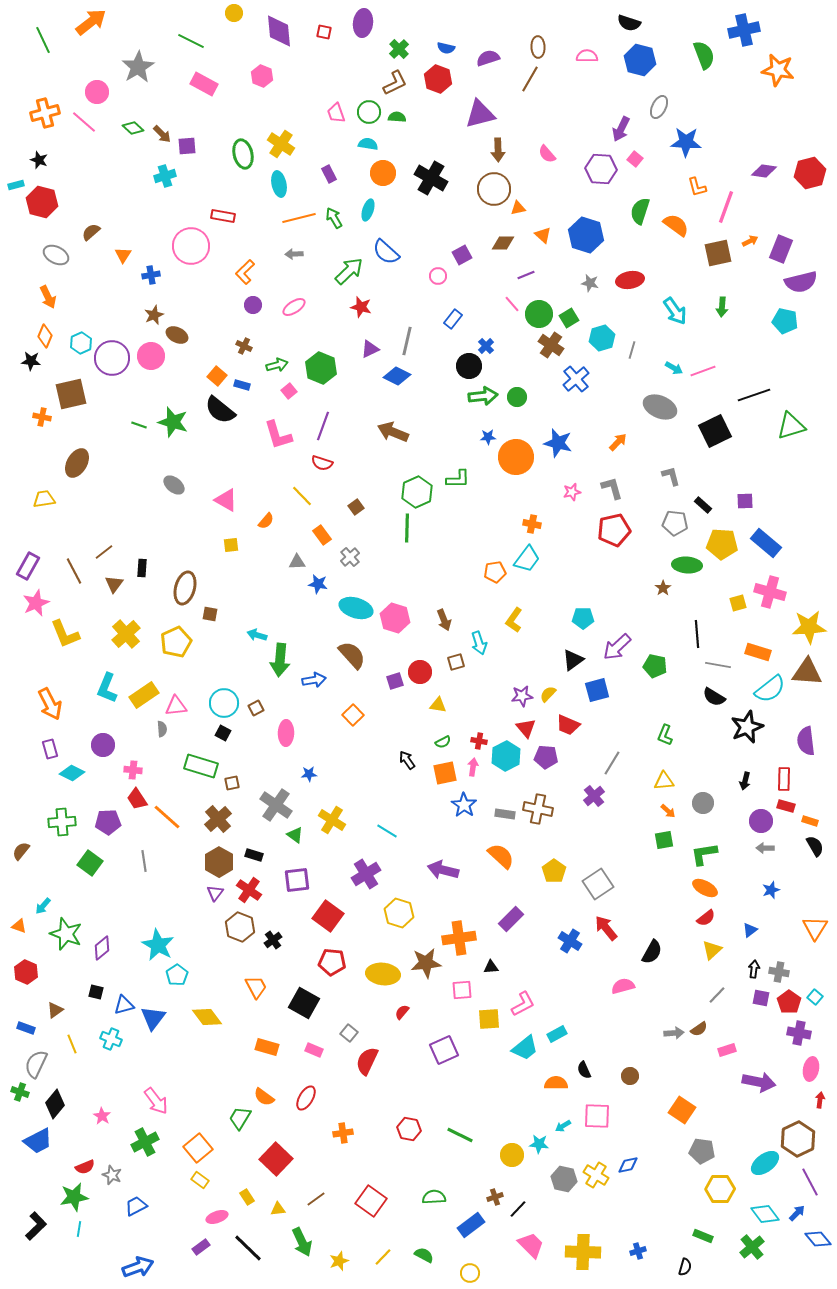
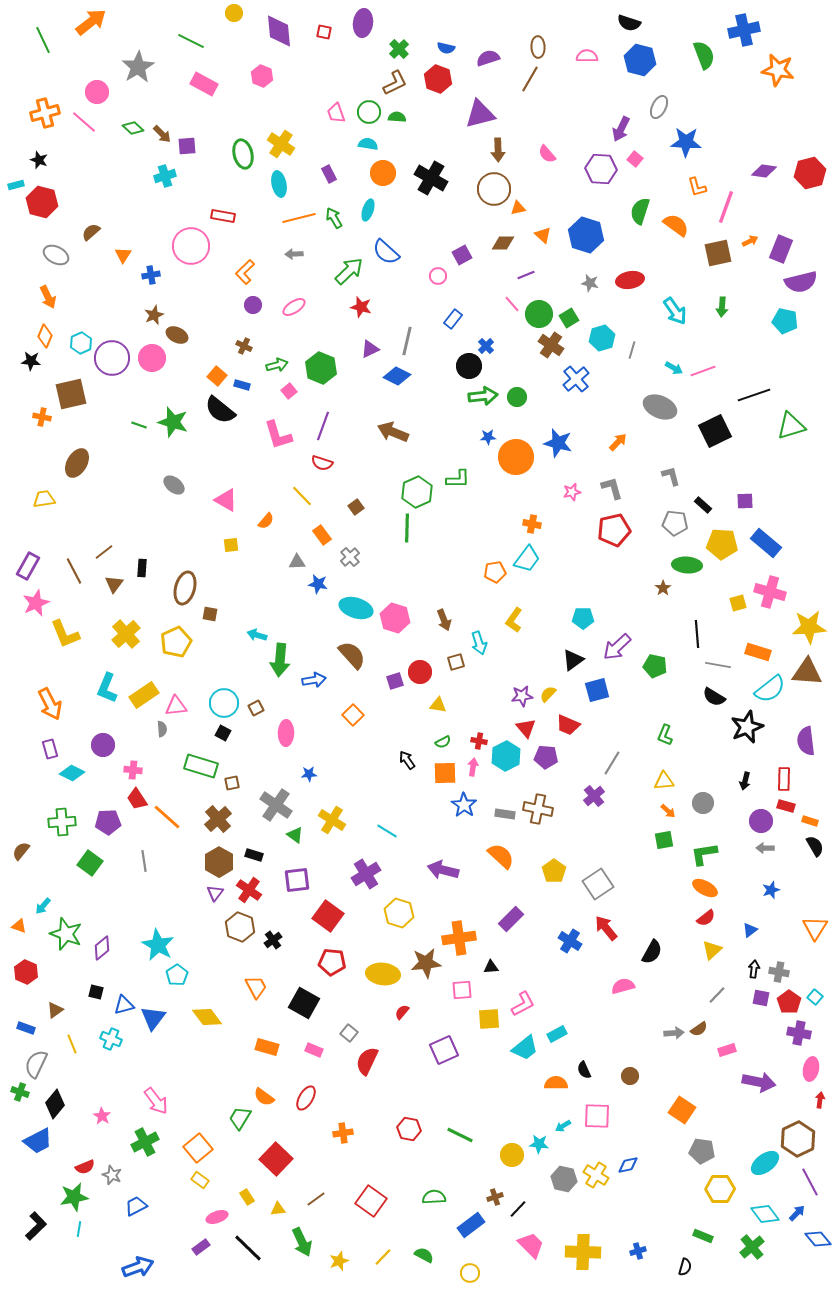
pink circle at (151, 356): moved 1 px right, 2 px down
orange square at (445, 773): rotated 10 degrees clockwise
